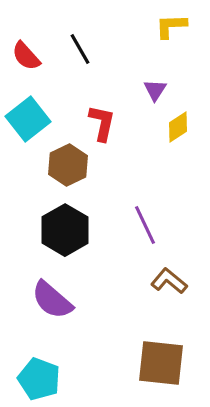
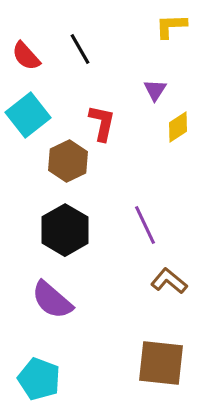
cyan square: moved 4 px up
brown hexagon: moved 4 px up
